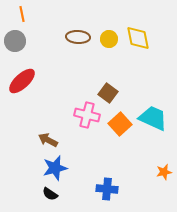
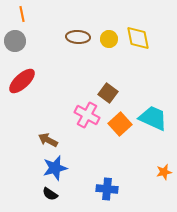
pink cross: rotated 15 degrees clockwise
